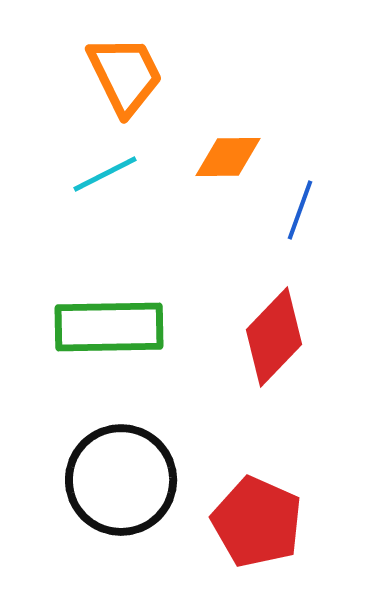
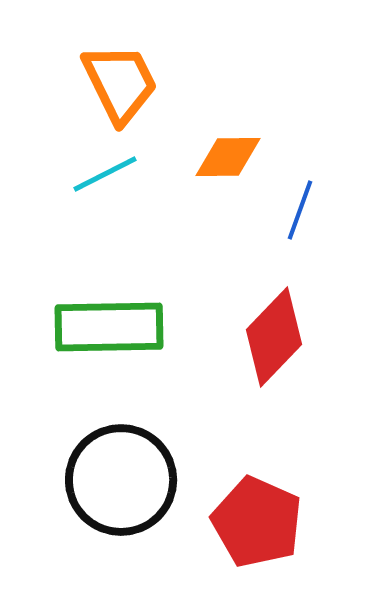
orange trapezoid: moved 5 px left, 8 px down
